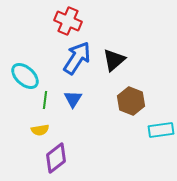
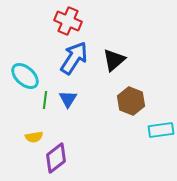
blue arrow: moved 3 px left
blue triangle: moved 5 px left
yellow semicircle: moved 6 px left, 7 px down
